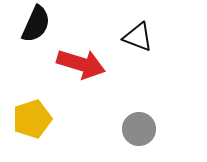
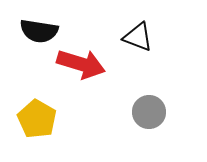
black semicircle: moved 3 px right, 7 px down; rotated 75 degrees clockwise
yellow pentagon: moved 5 px right; rotated 24 degrees counterclockwise
gray circle: moved 10 px right, 17 px up
